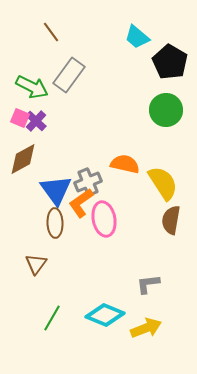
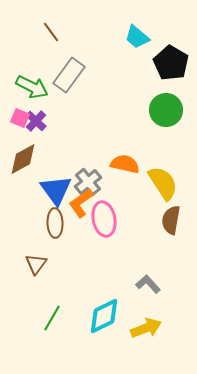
black pentagon: moved 1 px right, 1 px down
gray cross: rotated 16 degrees counterclockwise
gray L-shape: rotated 55 degrees clockwise
cyan diamond: moved 1 px left, 1 px down; rotated 48 degrees counterclockwise
